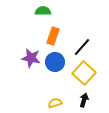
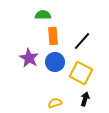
green semicircle: moved 4 px down
orange rectangle: rotated 24 degrees counterclockwise
black line: moved 6 px up
purple star: moved 2 px left; rotated 18 degrees clockwise
yellow square: moved 3 px left; rotated 15 degrees counterclockwise
black arrow: moved 1 px right, 1 px up
